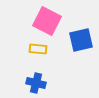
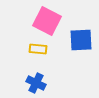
blue square: rotated 10 degrees clockwise
blue cross: rotated 12 degrees clockwise
